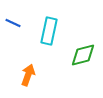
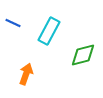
cyan rectangle: rotated 16 degrees clockwise
orange arrow: moved 2 px left, 1 px up
